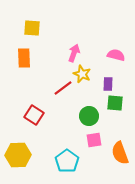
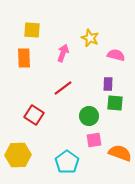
yellow square: moved 2 px down
pink arrow: moved 11 px left
yellow star: moved 8 px right, 36 px up
orange semicircle: rotated 130 degrees clockwise
cyan pentagon: moved 1 px down
